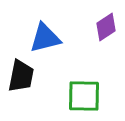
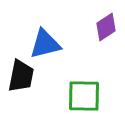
blue triangle: moved 6 px down
